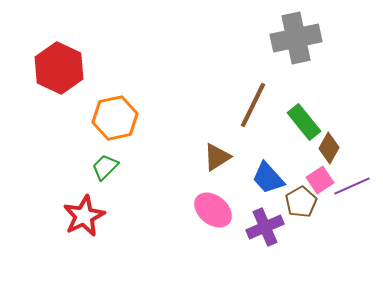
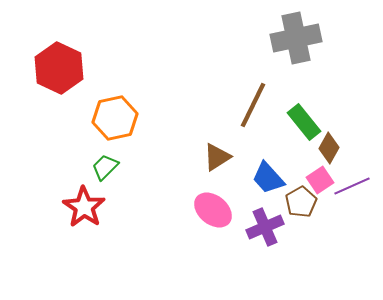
red star: moved 9 px up; rotated 12 degrees counterclockwise
